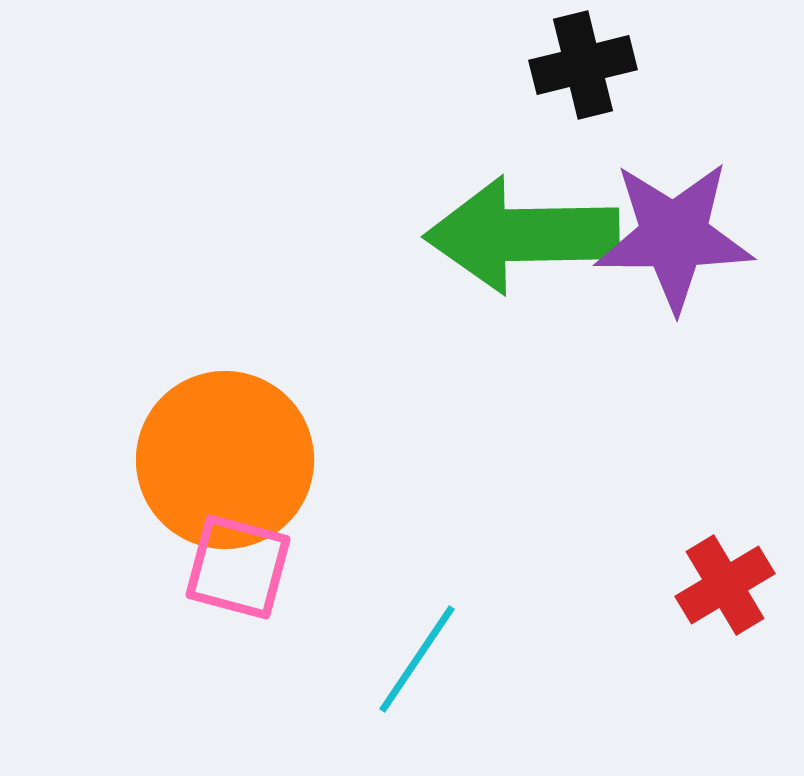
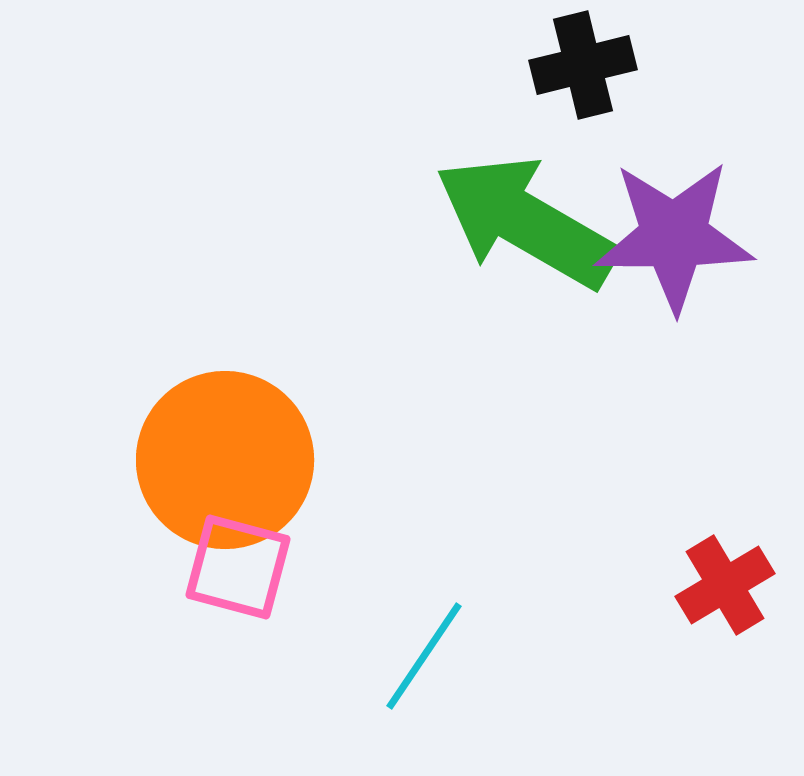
green arrow: moved 4 px right, 13 px up; rotated 31 degrees clockwise
cyan line: moved 7 px right, 3 px up
